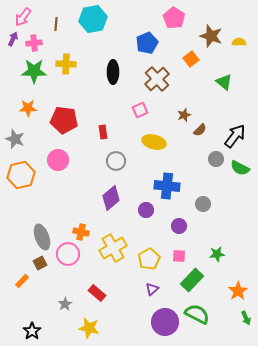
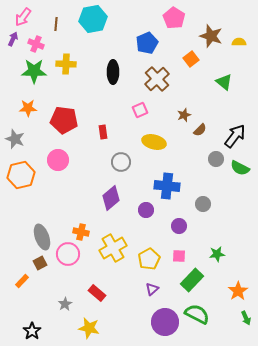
pink cross at (34, 43): moved 2 px right, 1 px down; rotated 28 degrees clockwise
gray circle at (116, 161): moved 5 px right, 1 px down
